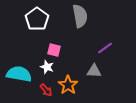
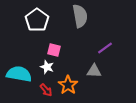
white pentagon: moved 1 px down
